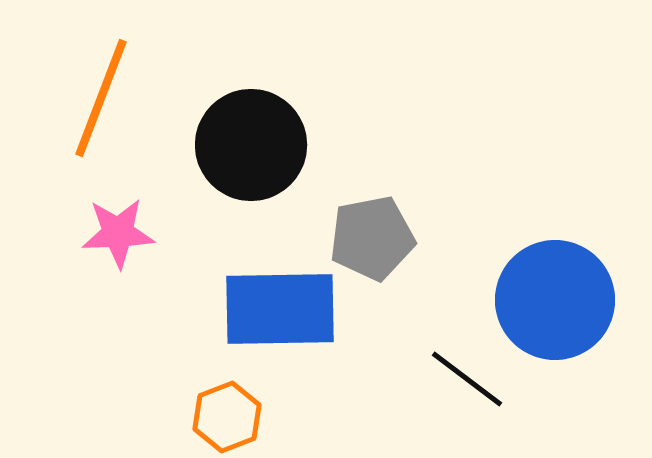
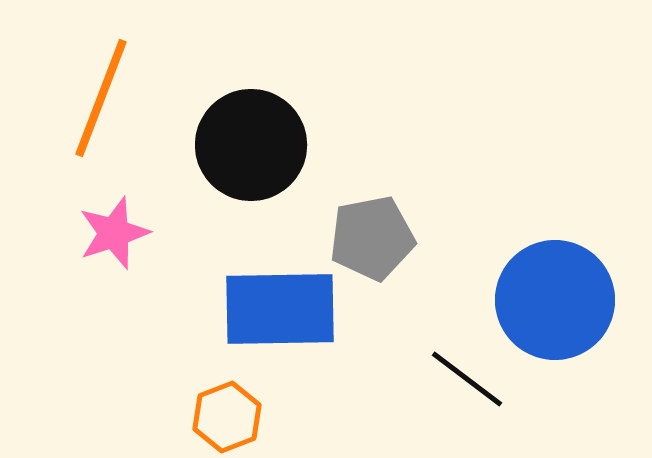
pink star: moved 4 px left; rotated 16 degrees counterclockwise
